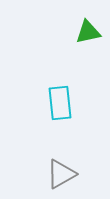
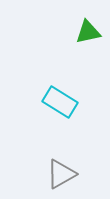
cyan rectangle: moved 1 px up; rotated 52 degrees counterclockwise
